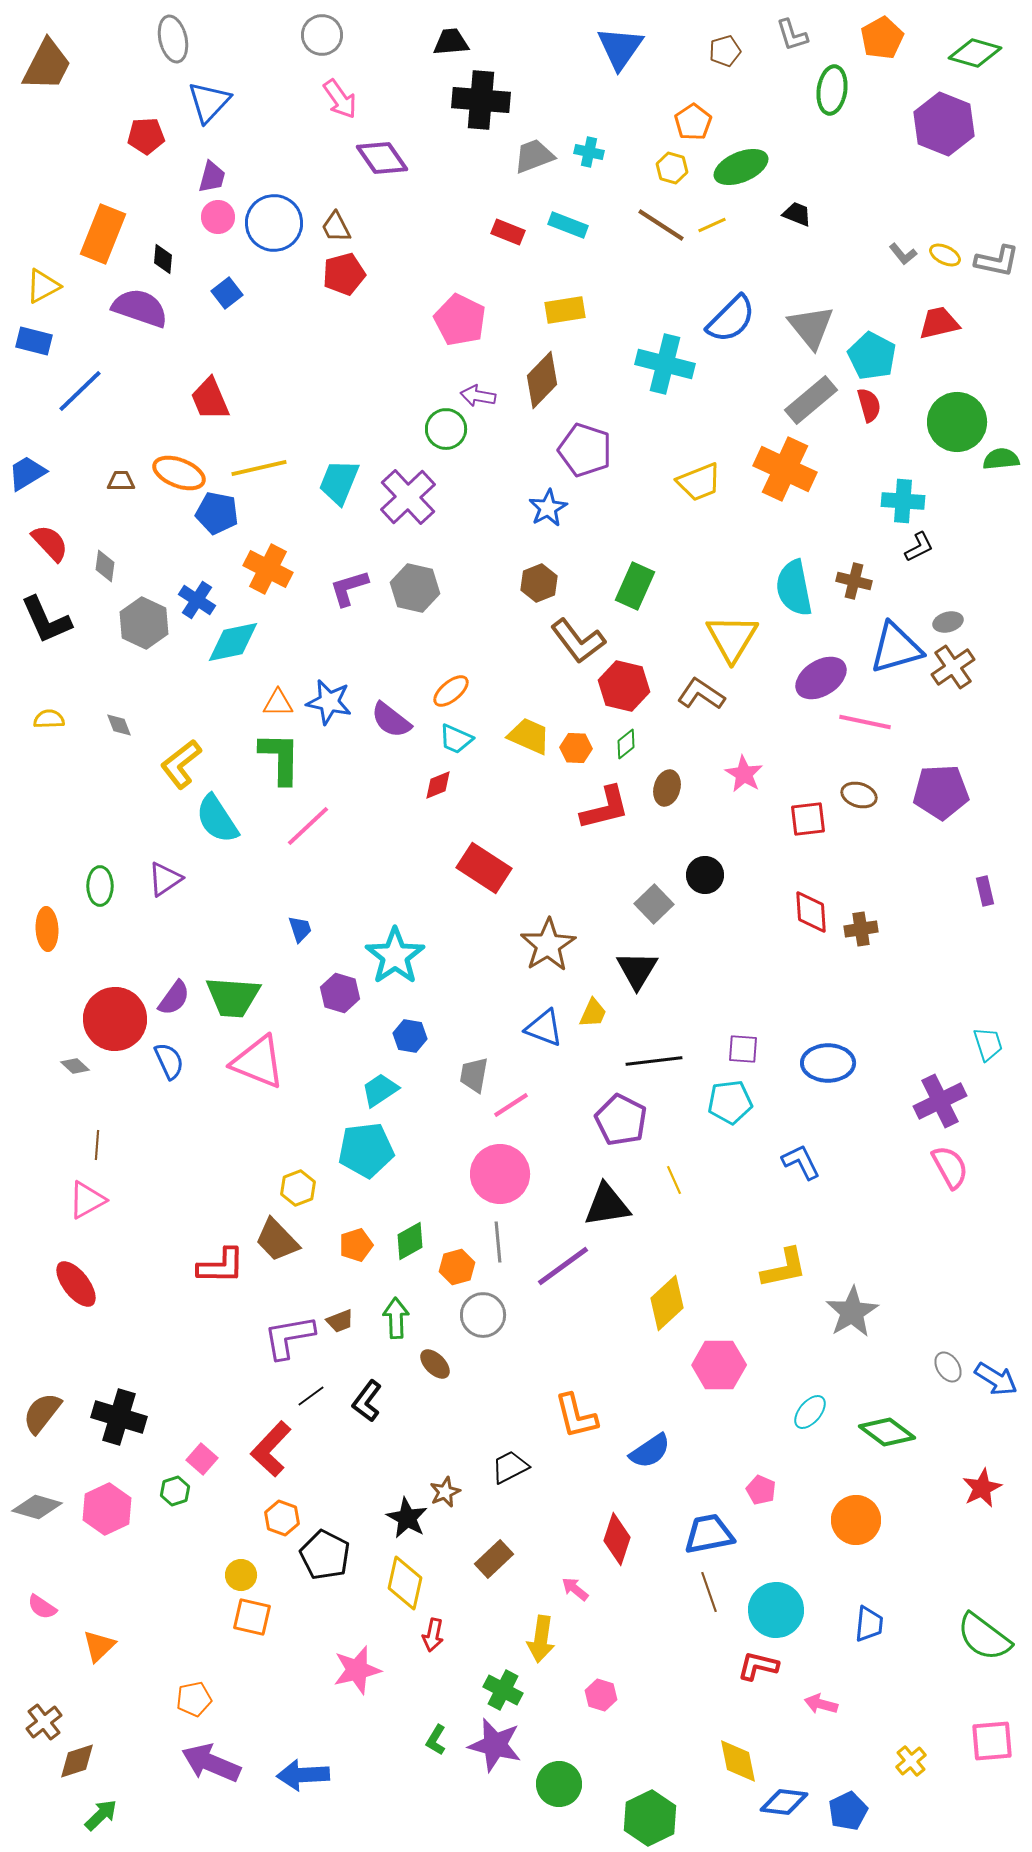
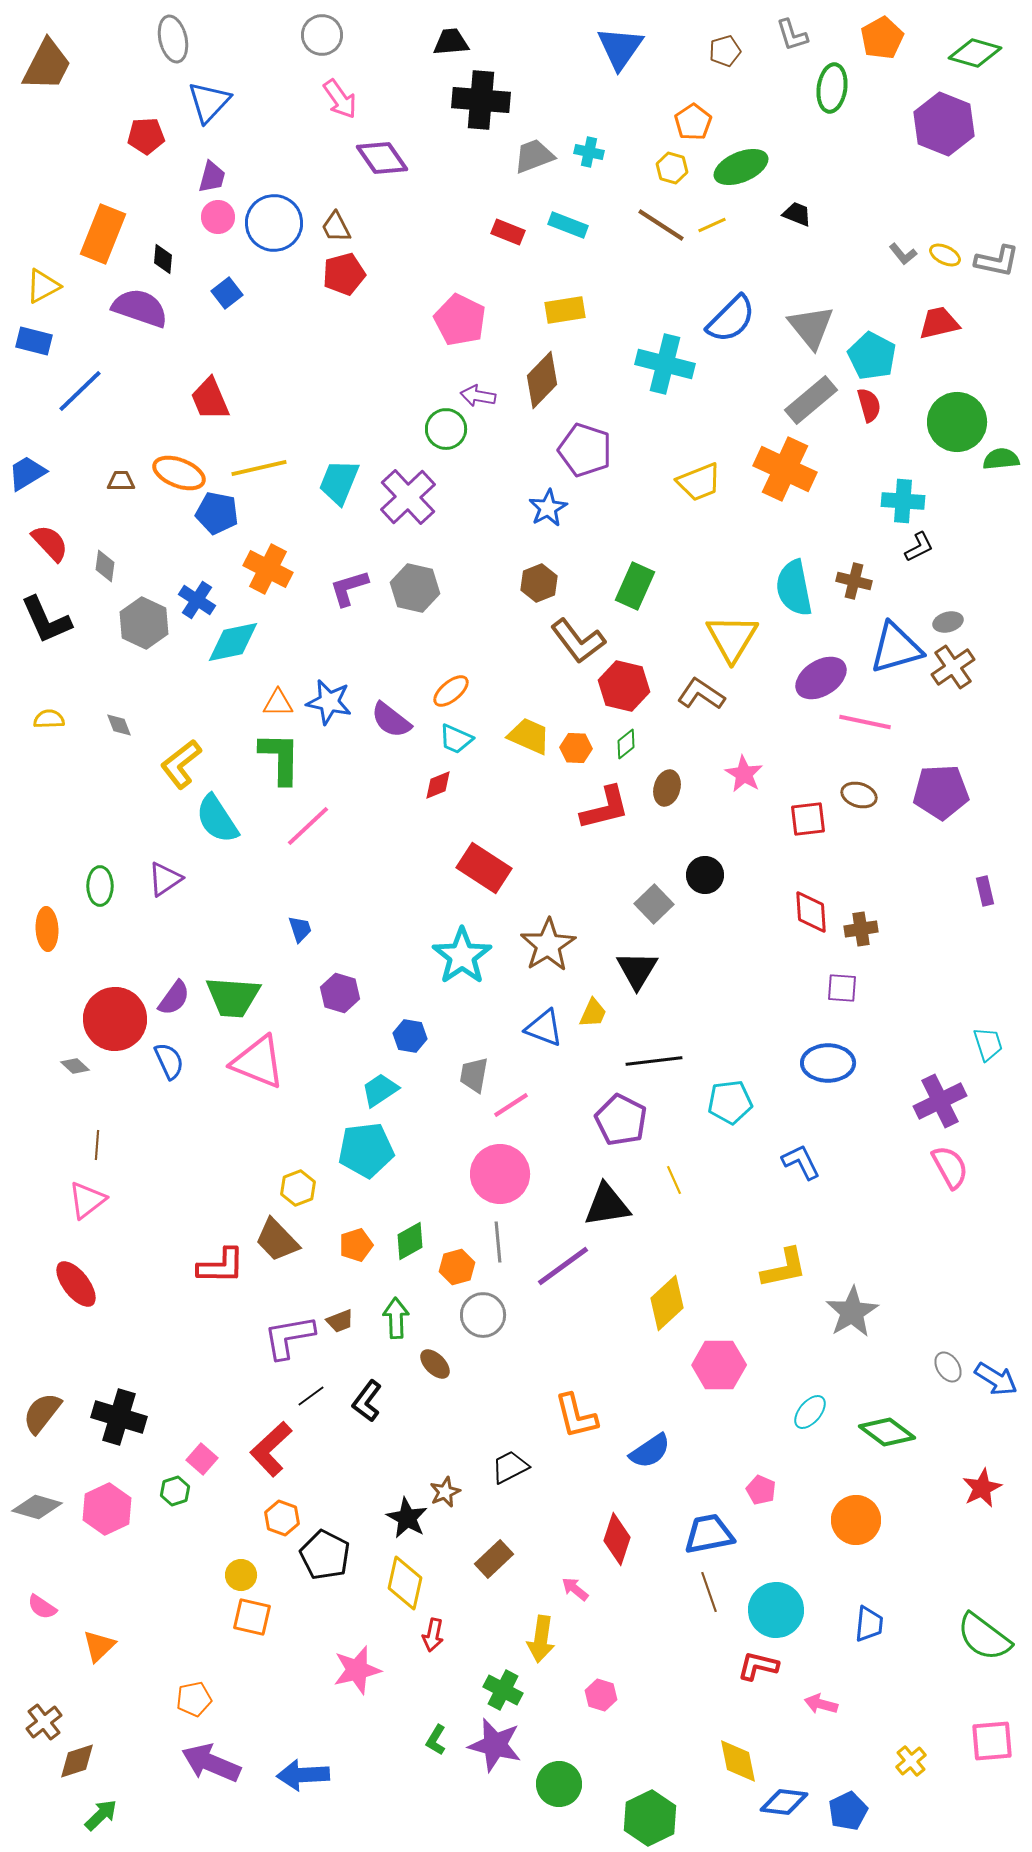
green ellipse at (832, 90): moved 2 px up
cyan star at (395, 956): moved 67 px right
purple square at (743, 1049): moved 99 px right, 61 px up
pink triangle at (87, 1200): rotated 9 degrees counterclockwise
red L-shape at (271, 1449): rotated 4 degrees clockwise
